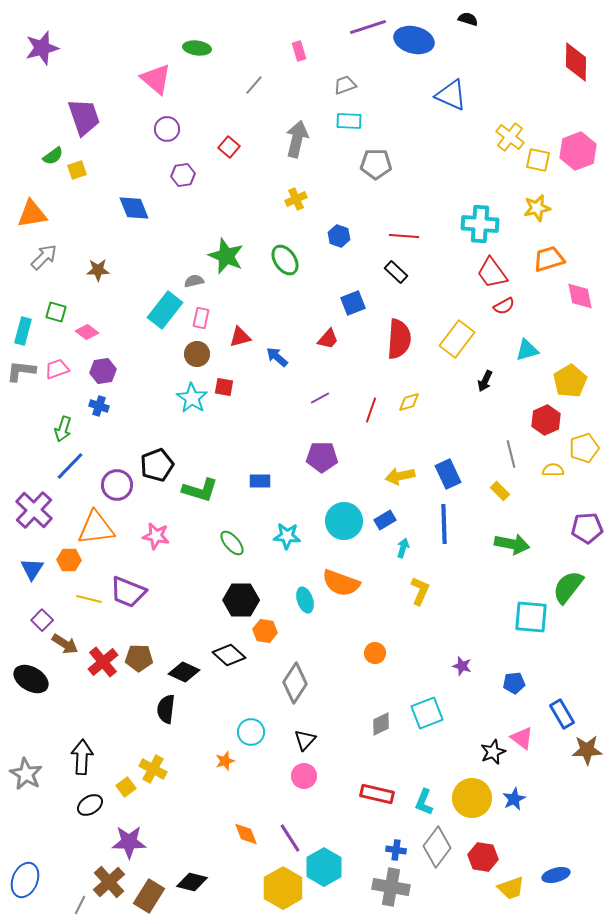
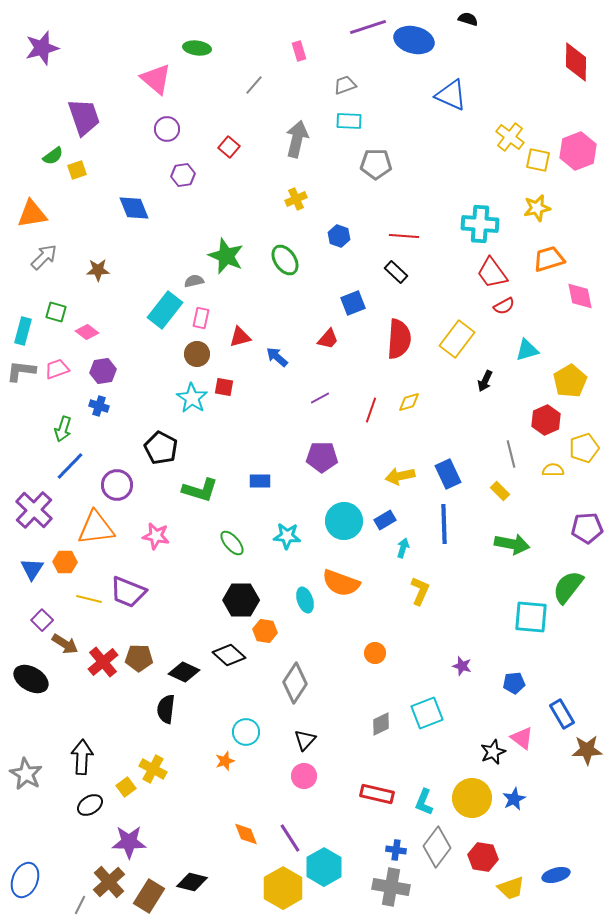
black pentagon at (157, 465): moved 4 px right, 17 px up; rotated 24 degrees counterclockwise
orange hexagon at (69, 560): moved 4 px left, 2 px down
cyan circle at (251, 732): moved 5 px left
